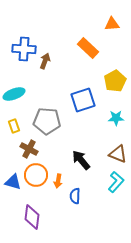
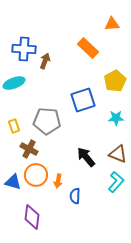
cyan ellipse: moved 11 px up
black arrow: moved 5 px right, 3 px up
